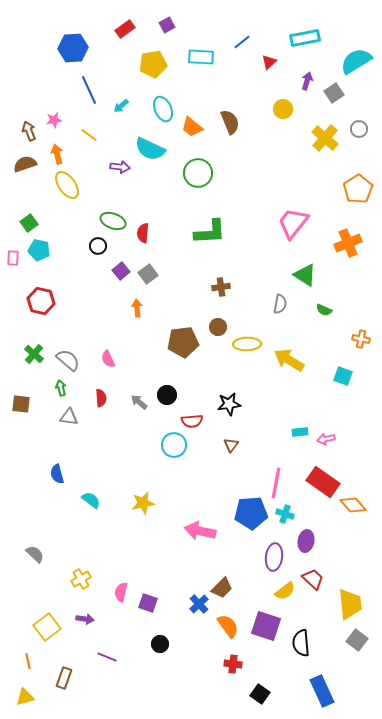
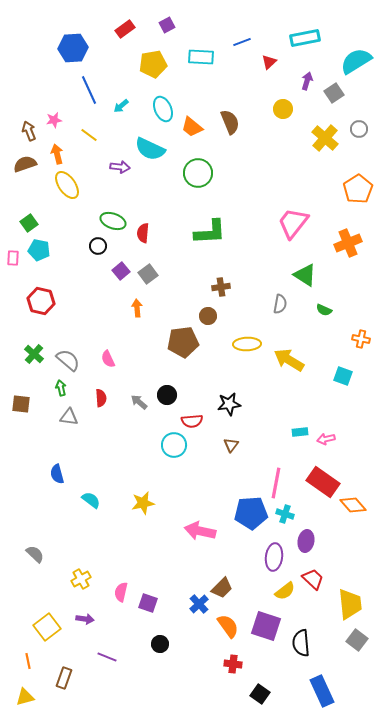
blue line at (242, 42): rotated 18 degrees clockwise
brown circle at (218, 327): moved 10 px left, 11 px up
